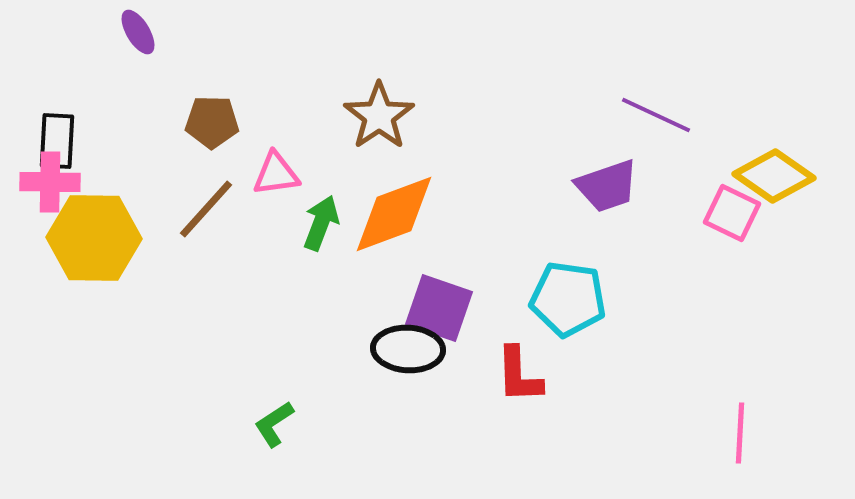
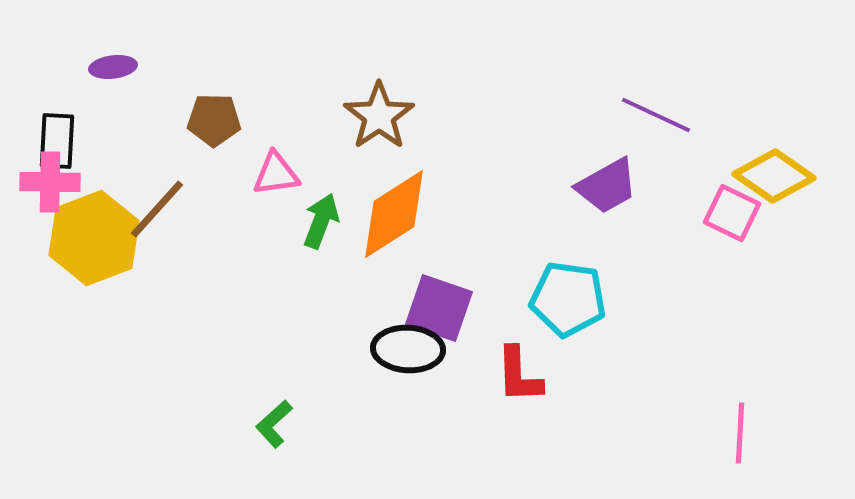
purple ellipse: moved 25 px left, 35 px down; rotated 66 degrees counterclockwise
brown pentagon: moved 2 px right, 2 px up
purple trapezoid: rotated 10 degrees counterclockwise
brown line: moved 49 px left
orange diamond: rotated 12 degrees counterclockwise
green arrow: moved 2 px up
yellow hexagon: rotated 22 degrees counterclockwise
green L-shape: rotated 9 degrees counterclockwise
